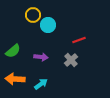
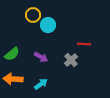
red line: moved 5 px right, 4 px down; rotated 24 degrees clockwise
green semicircle: moved 1 px left, 3 px down
purple arrow: rotated 24 degrees clockwise
orange arrow: moved 2 px left
